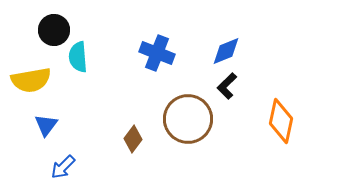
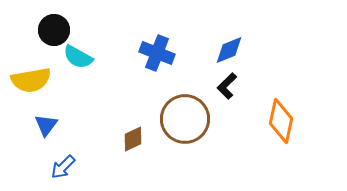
blue diamond: moved 3 px right, 1 px up
cyan semicircle: rotated 56 degrees counterclockwise
brown circle: moved 3 px left
brown diamond: rotated 28 degrees clockwise
